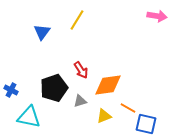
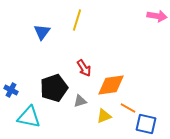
yellow line: rotated 15 degrees counterclockwise
red arrow: moved 3 px right, 2 px up
orange diamond: moved 3 px right
